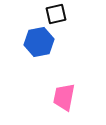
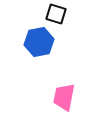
black square: rotated 30 degrees clockwise
